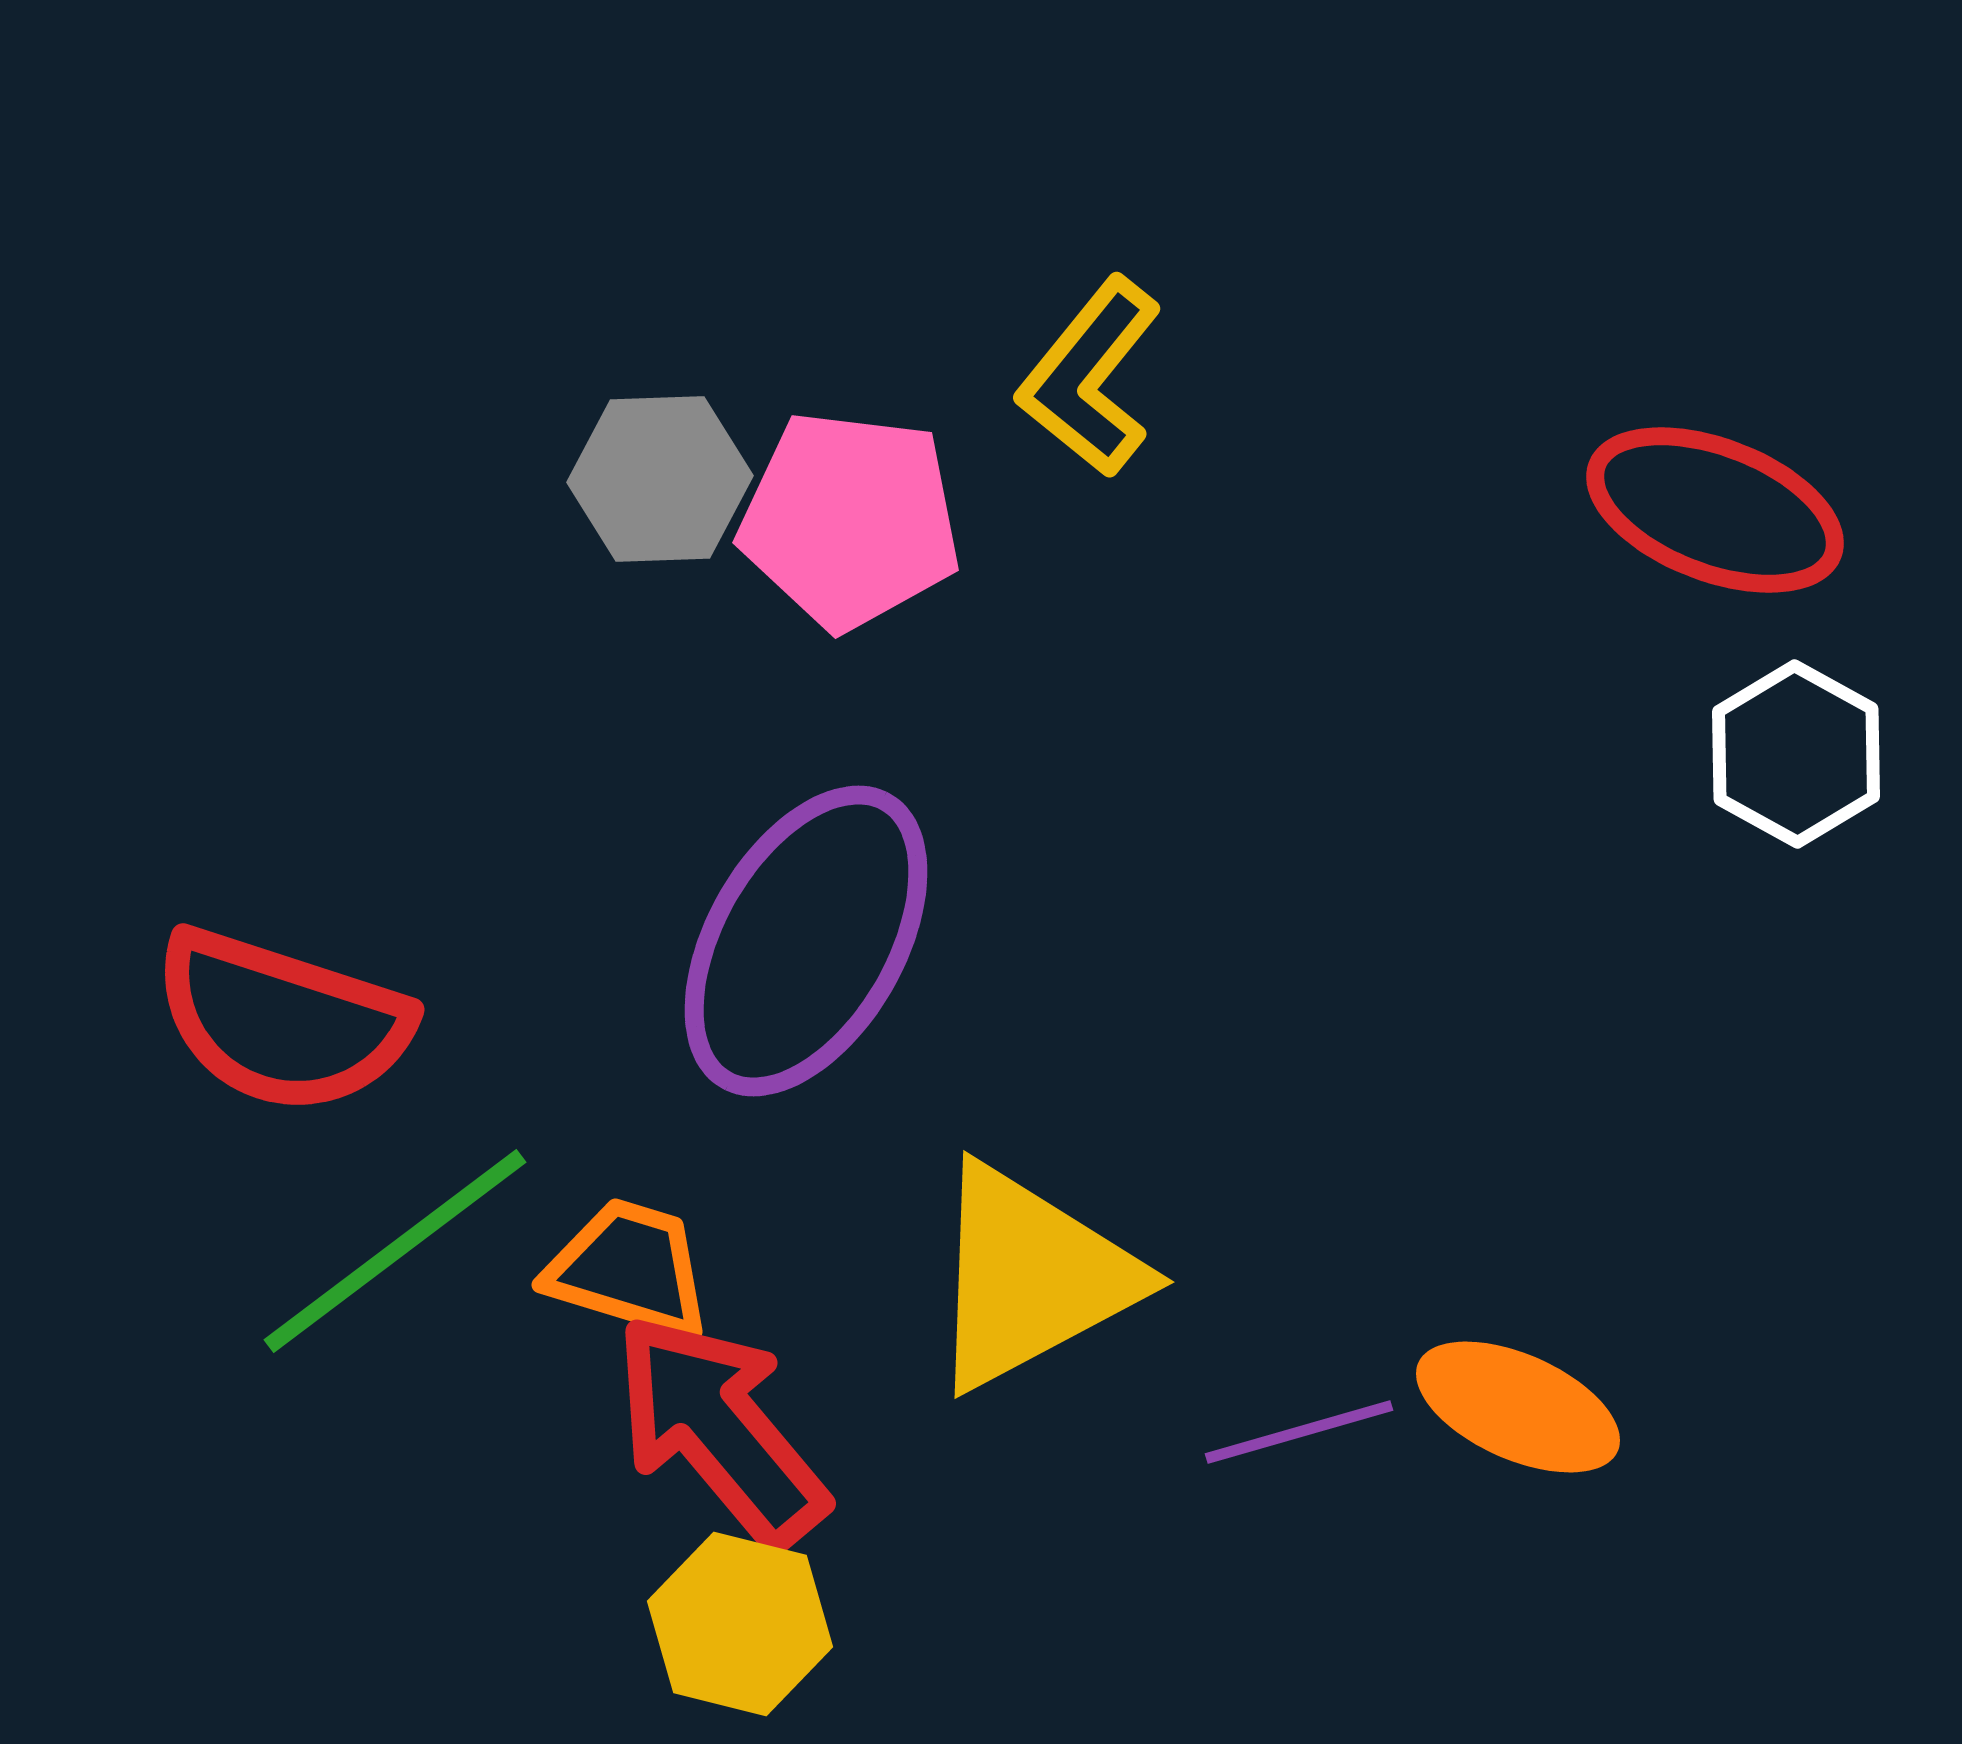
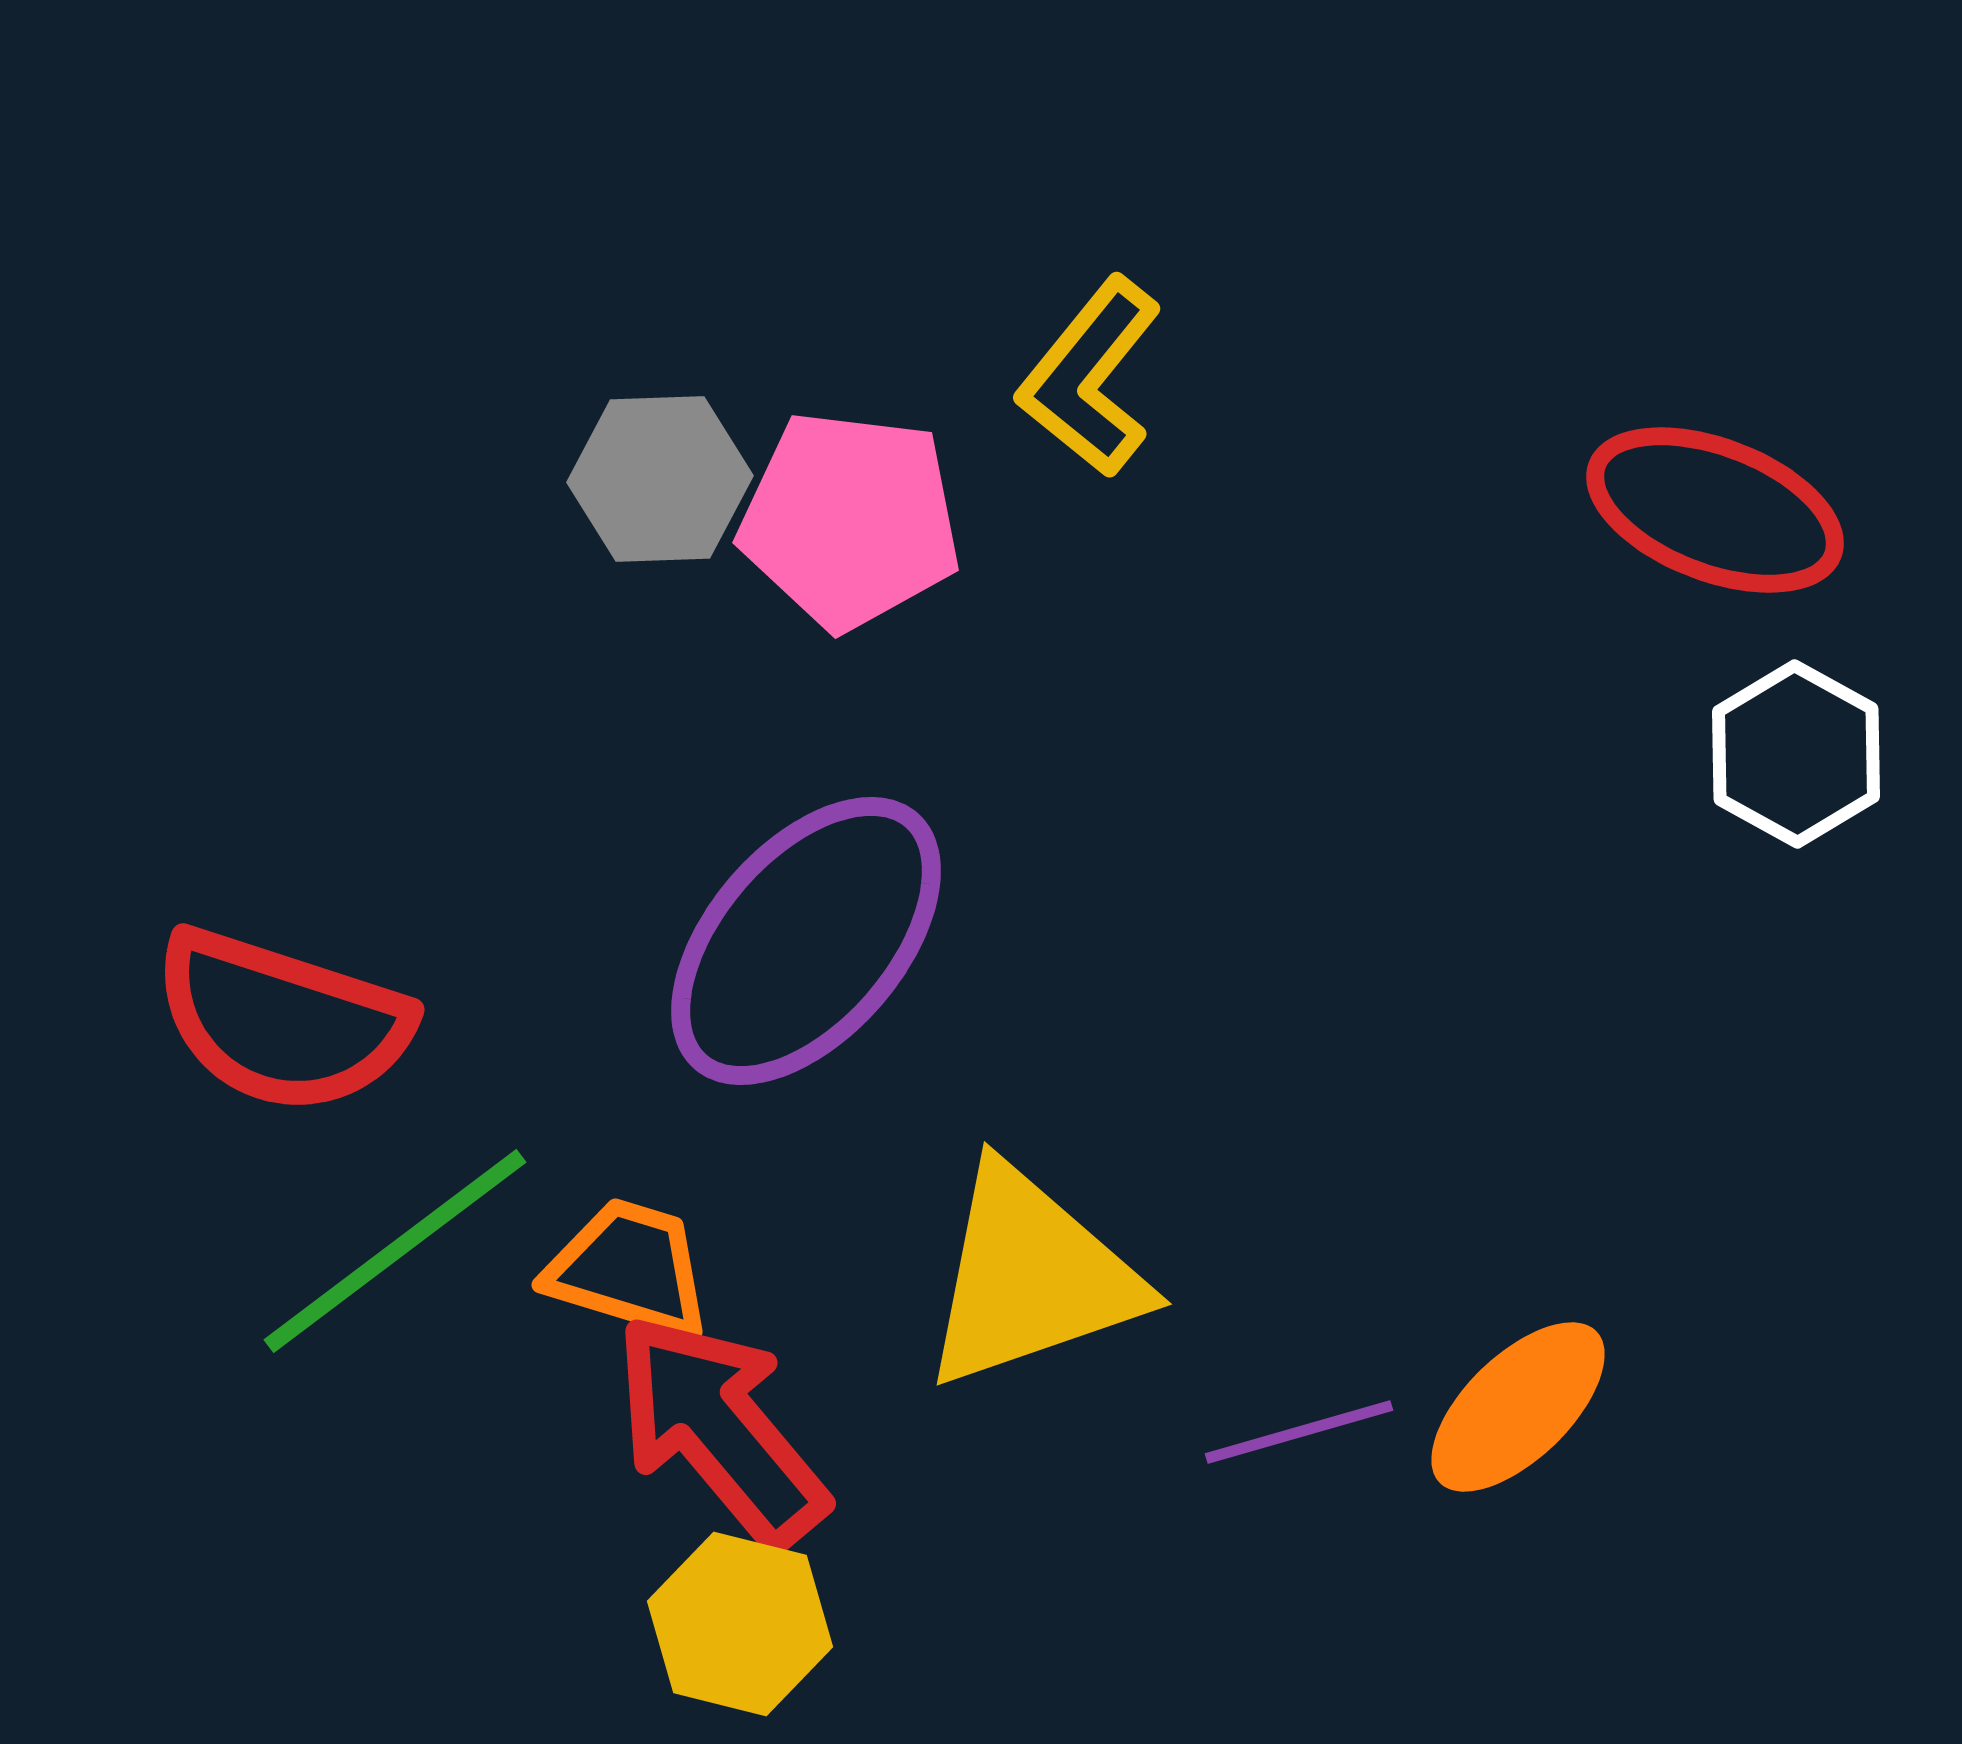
purple ellipse: rotated 11 degrees clockwise
yellow triangle: rotated 9 degrees clockwise
orange ellipse: rotated 68 degrees counterclockwise
